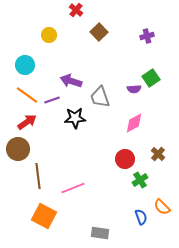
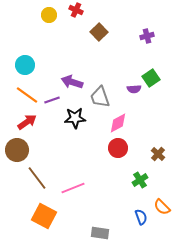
red cross: rotated 16 degrees counterclockwise
yellow circle: moved 20 px up
purple arrow: moved 1 px right, 1 px down
pink diamond: moved 16 px left
brown circle: moved 1 px left, 1 px down
red circle: moved 7 px left, 11 px up
brown line: moved 1 px left, 2 px down; rotated 30 degrees counterclockwise
